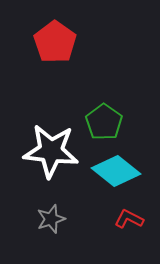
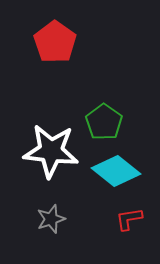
red L-shape: rotated 36 degrees counterclockwise
